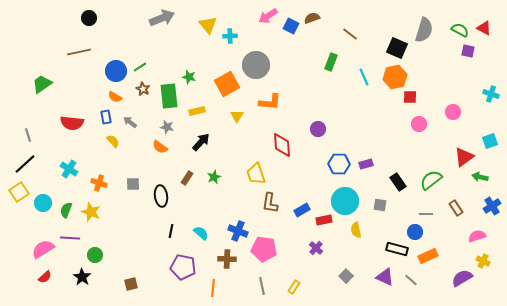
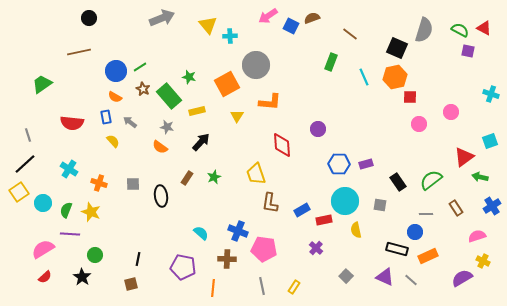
green rectangle at (169, 96): rotated 35 degrees counterclockwise
pink circle at (453, 112): moved 2 px left
black line at (171, 231): moved 33 px left, 28 px down
purple line at (70, 238): moved 4 px up
